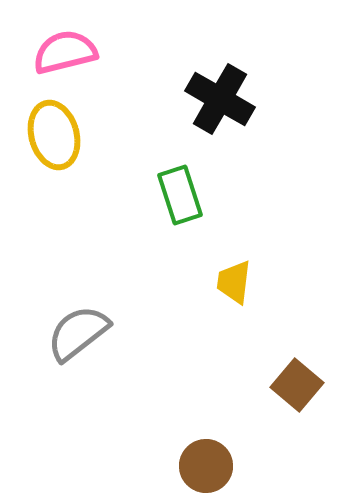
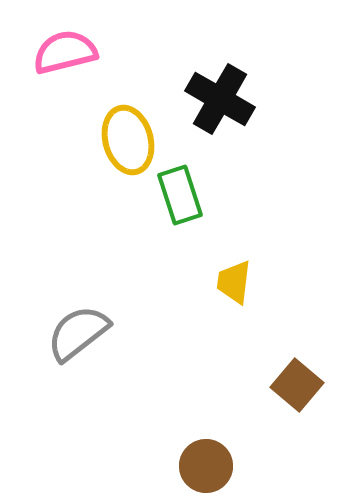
yellow ellipse: moved 74 px right, 5 px down
